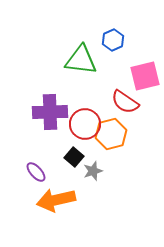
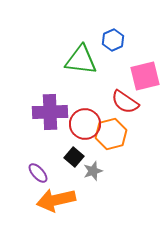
purple ellipse: moved 2 px right, 1 px down
